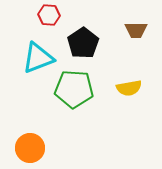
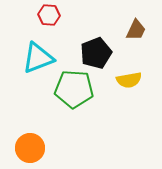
brown trapezoid: rotated 65 degrees counterclockwise
black pentagon: moved 13 px right, 10 px down; rotated 12 degrees clockwise
yellow semicircle: moved 8 px up
